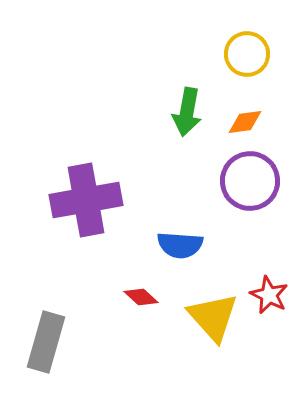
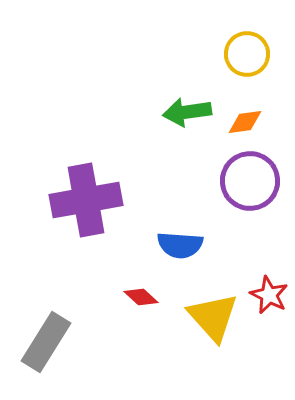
green arrow: rotated 72 degrees clockwise
gray rectangle: rotated 16 degrees clockwise
